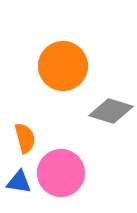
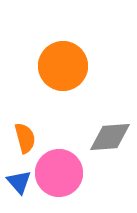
gray diamond: moved 1 px left, 26 px down; rotated 21 degrees counterclockwise
pink circle: moved 2 px left
blue triangle: rotated 40 degrees clockwise
